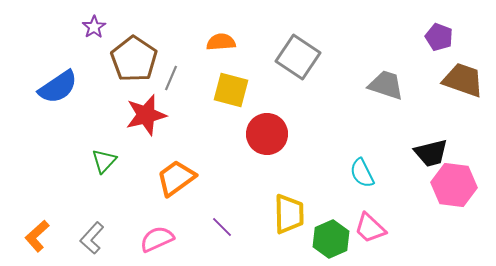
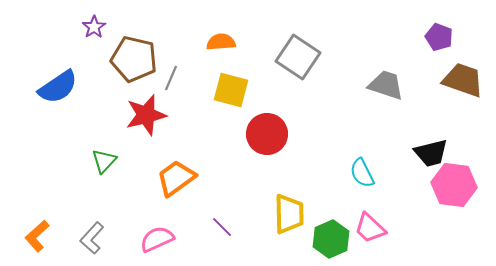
brown pentagon: rotated 21 degrees counterclockwise
